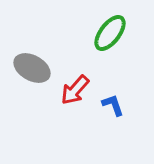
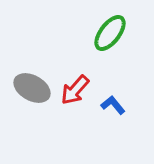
gray ellipse: moved 20 px down
blue L-shape: rotated 20 degrees counterclockwise
